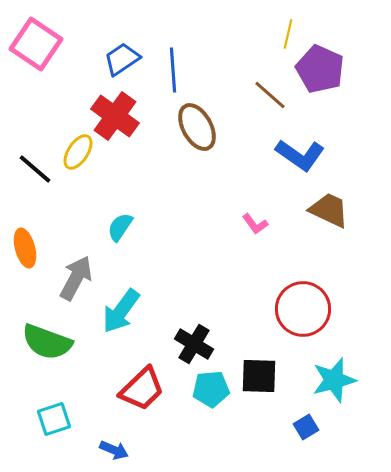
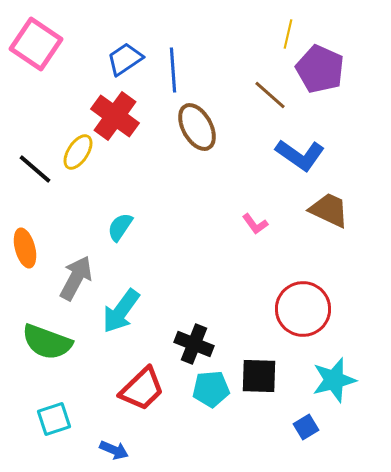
blue trapezoid: moved 3 px right
black cross: rotated 9 degrees counterclockwise
